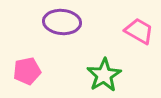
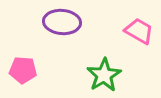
pink pentagon: moved 4 px left, 1 px up; rotated 16 degrees clockwise
